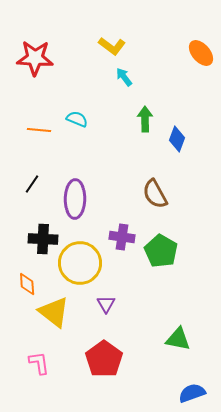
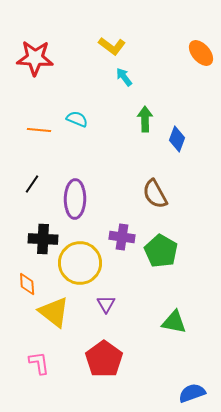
green triangle: moved 4 px left, 17 px up
